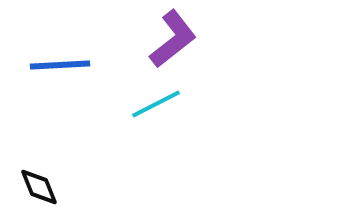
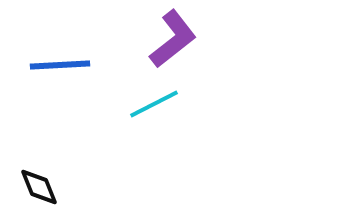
cyan line: moved 2 px left
